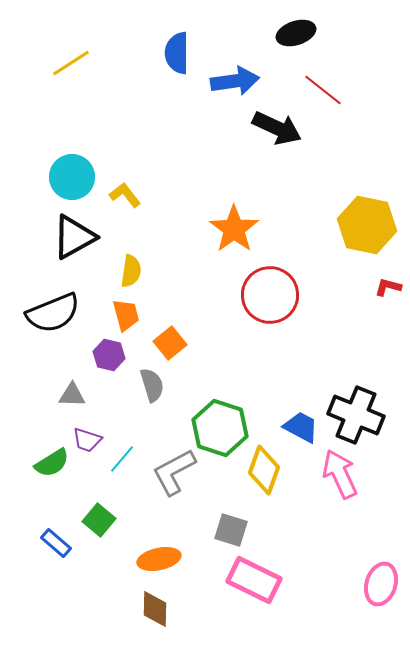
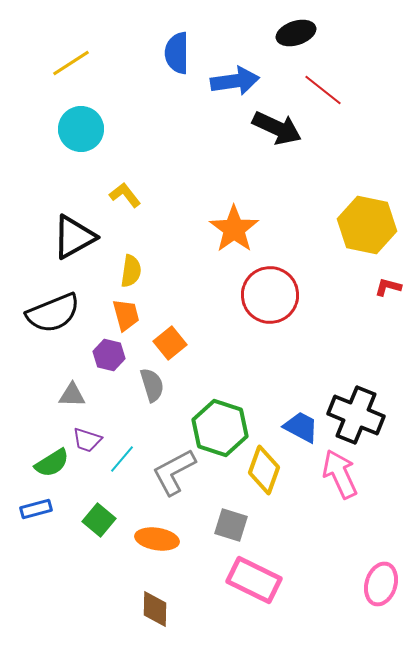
cyan circle: moved 9 px right, 48 px up
gray square: moved 5 px up
blue rectangle: moved 20 px left, 34 px up; rotated 56 degrees counterclockwise
orange ellipse: moved 2 px left, 20 px up; rotated 21 degrees clockwise
